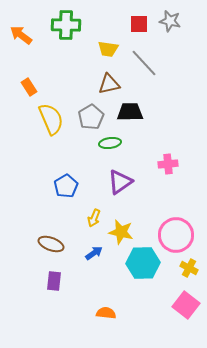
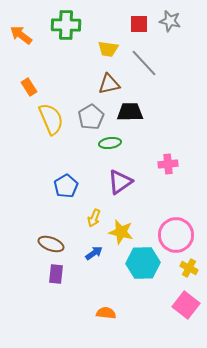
purple rectangle: moved 2 px right, 7 px up
